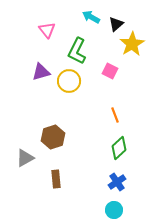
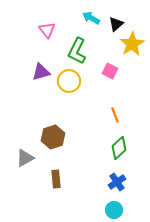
cyan arrow: moved 1 px down
